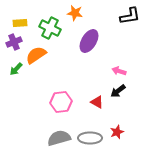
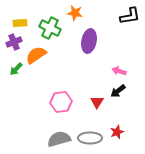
purple ellipse: rotated 20 degrees counterclockwise
red triangle: rotated 32 degrees clockwise
gray semicircle: moved 1 px down
